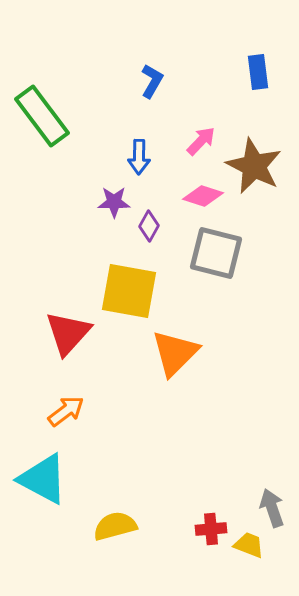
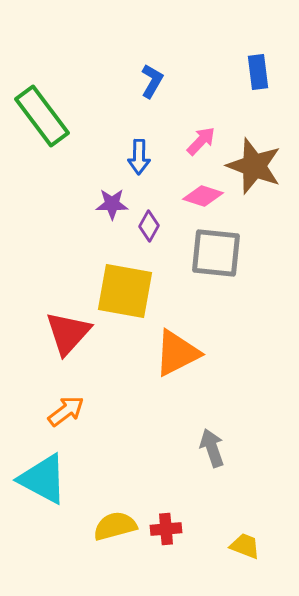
brown star: rotated 6 degrees counterclockwise
purple star: moved 2 px left, 2 px down
gray square: rotated 8 degrees counterclockwise
yellow square: moved 4 px left
orange triangle: moved 2 px right; rotated 18 degrees clockwise
gray arrow: moved 60 px left, 60 px up
red cross: moved 45 px left
yellow trapezoid: moved 4 px left, 1 px down
